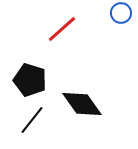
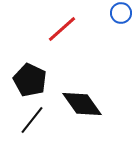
black pentagon: rotated 8 degrees clockwise
